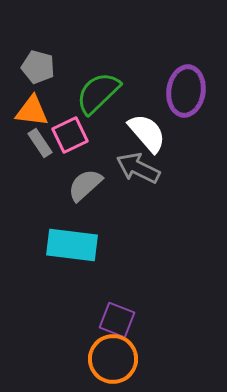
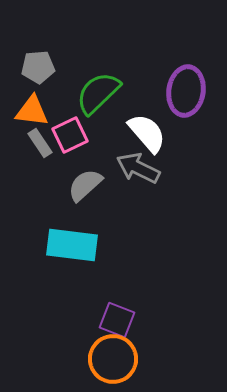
gray pentagon: rotated 20 degrees counterclockwise
